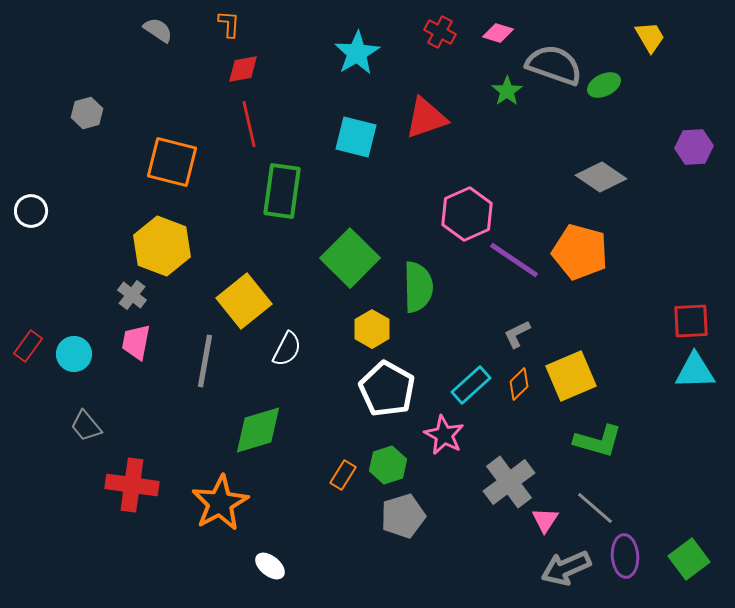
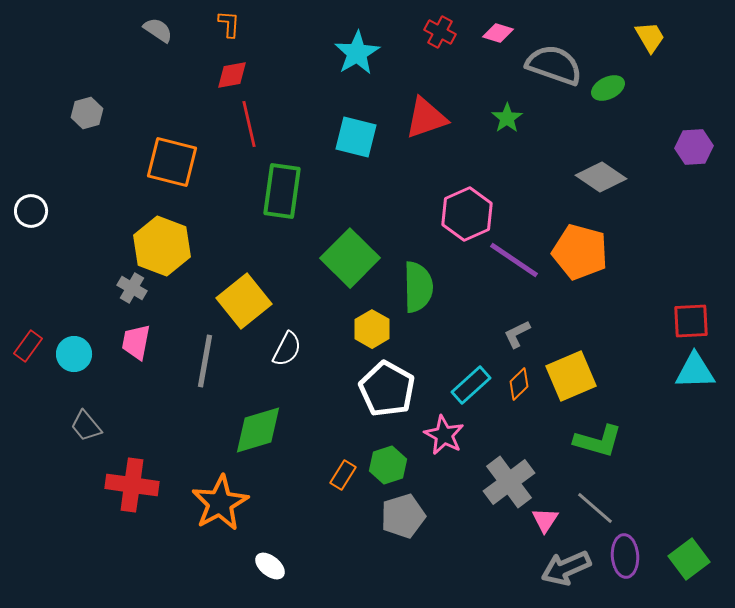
red diamond at (243, 69): moved 11 px left, 6 px down
green ellipse at (604, 85): moved 4 px right, 3 px down
green star at (507, 91): moved 27 px down
gray cross at (132, 295): moved 7 px up; rotated 8 degrees counterclockwise
